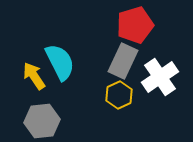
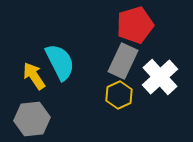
white cross: rotated 9 degrees counterclockwise
gray hexagon: moved 10 px left, 2 px up
